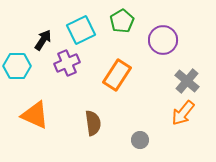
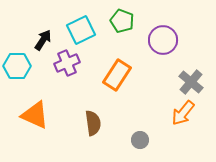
green pentagon: rotated 20 degrees counterclockwise
gray cross: moved 4 px right, 1 px down
